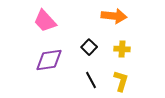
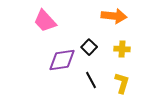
purple diamond: moved 13 px right
yellow L-shape: moved 1 px right, 2 px down
